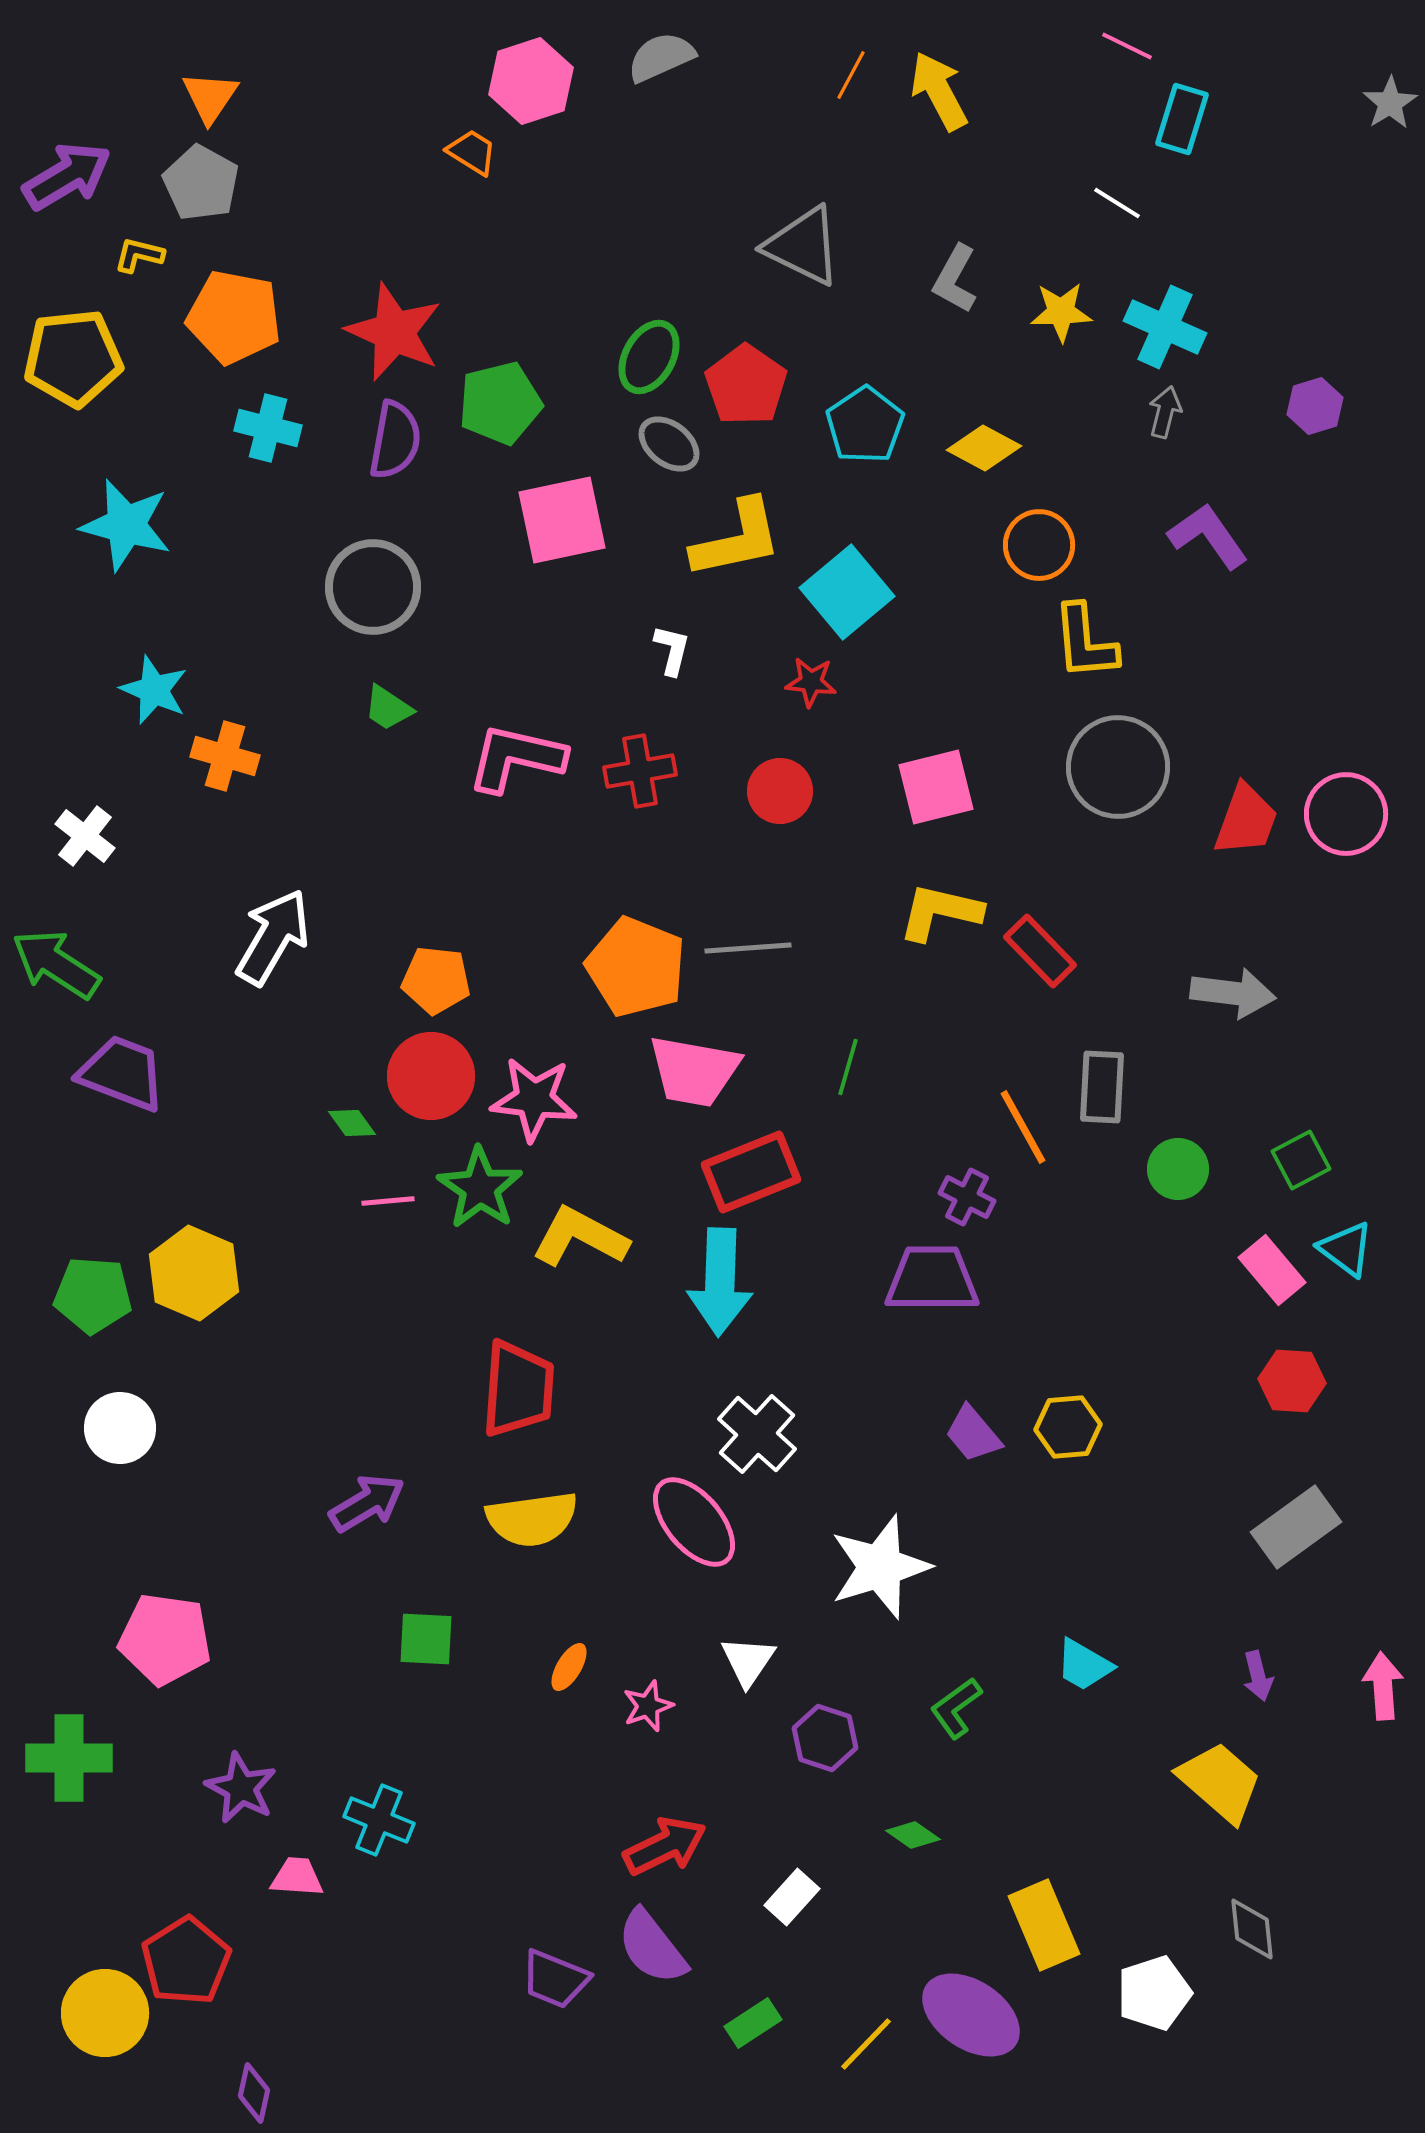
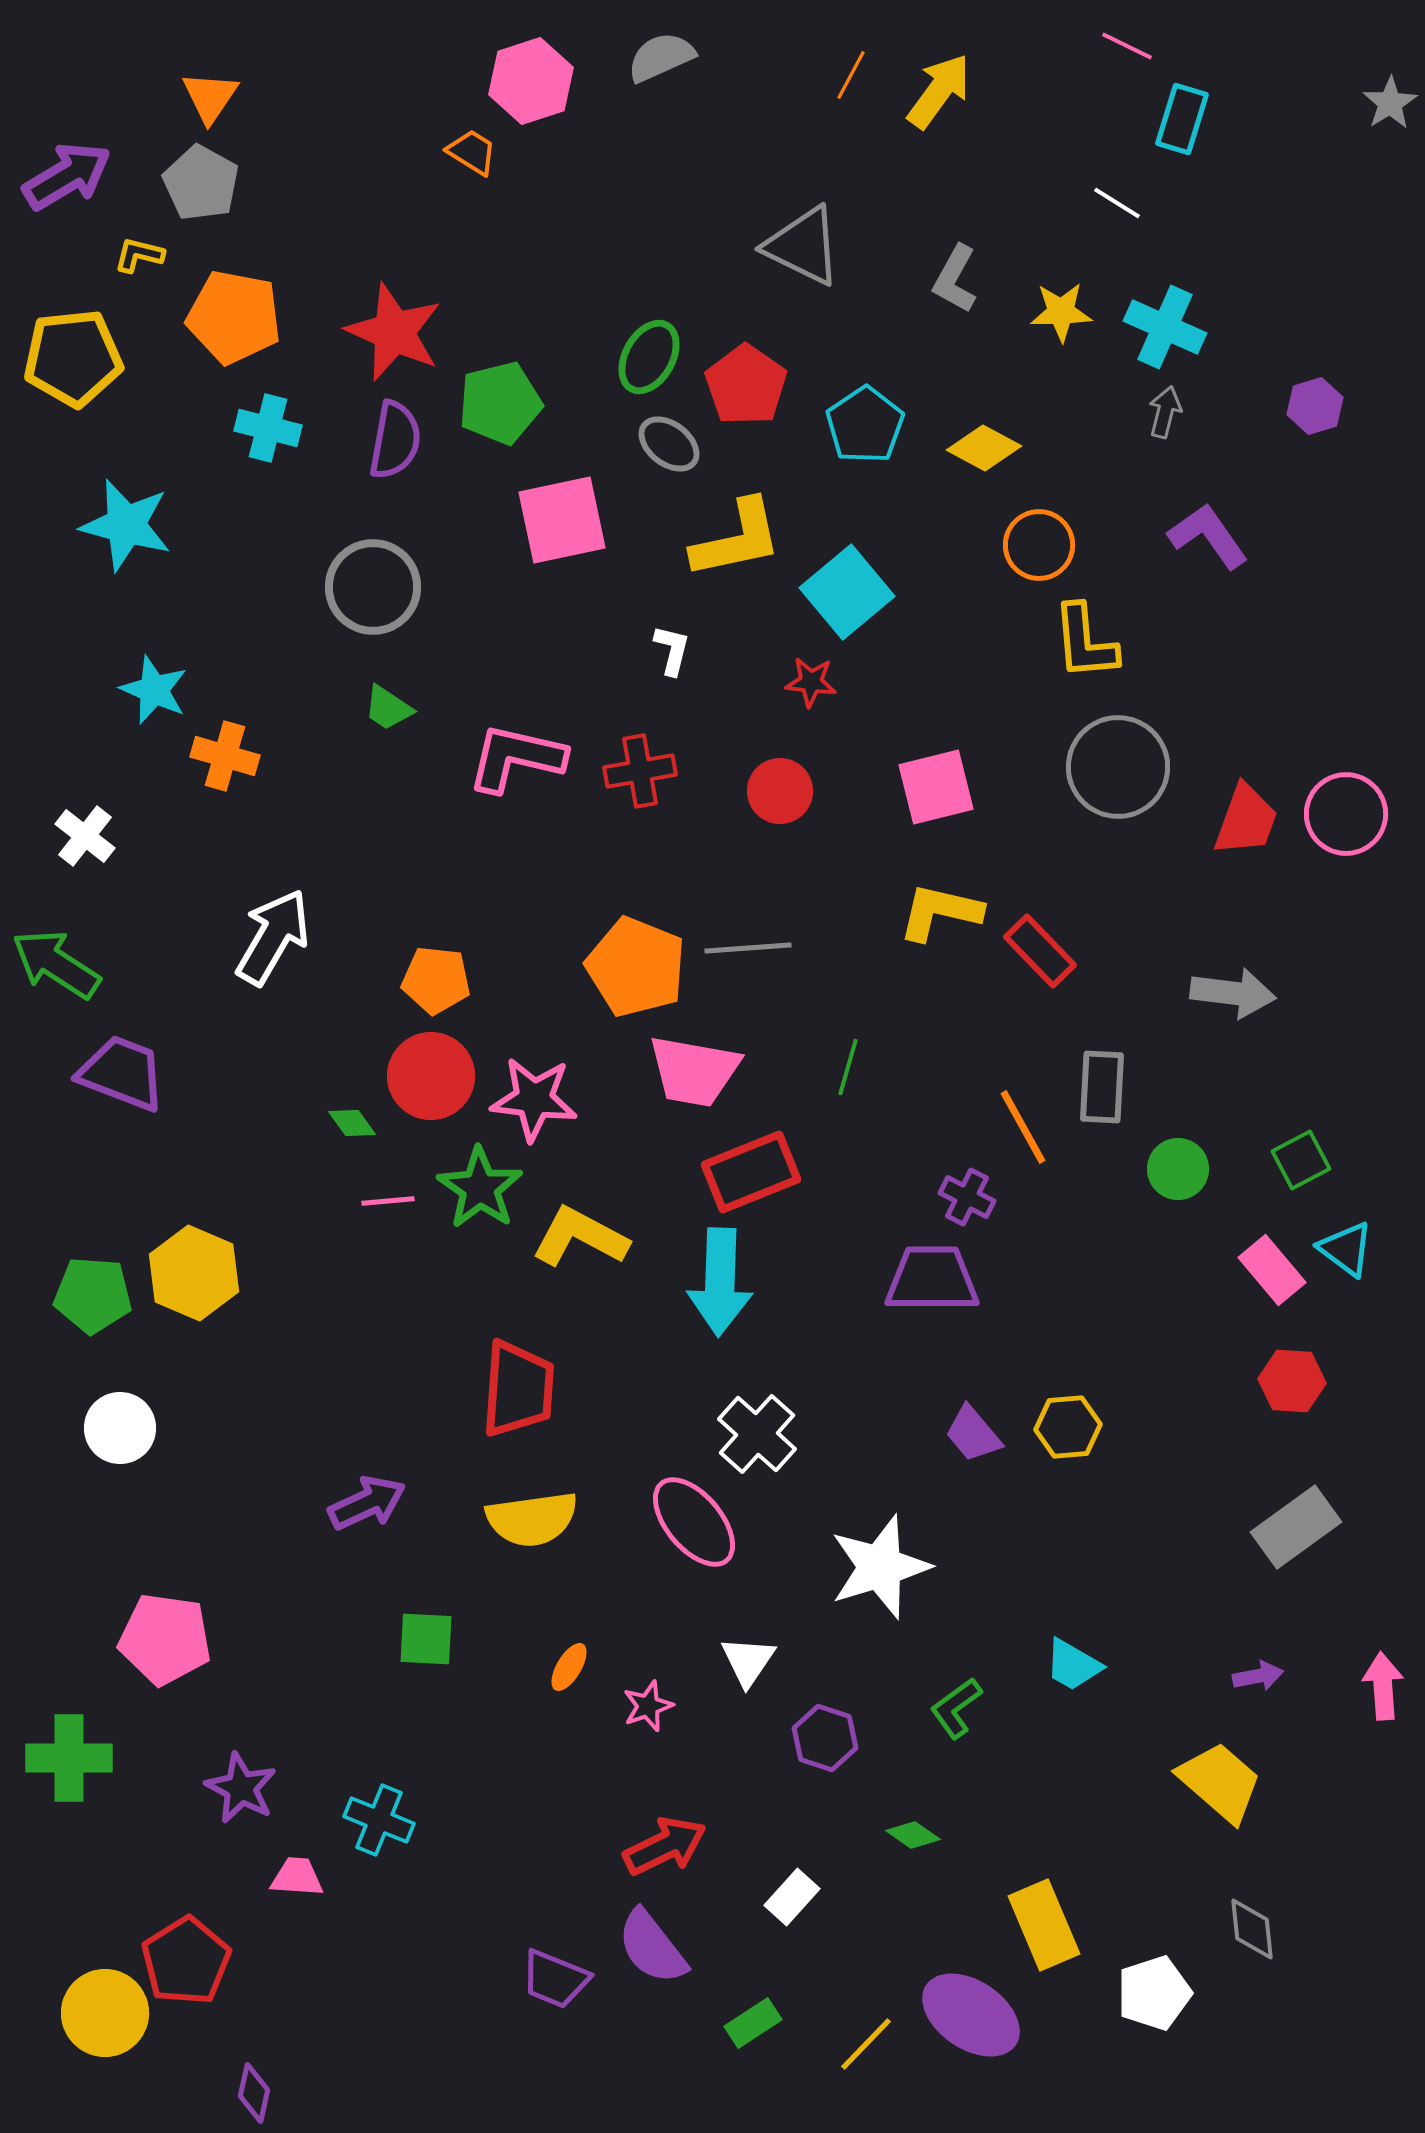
yellow arrow at (939, 91): rotated 64 degrees clockwise
purple arrow at (367, 1503): rotated 6 degrees clockwise
cyan trapezoid at (1084, 1665): moved 11 px left
purple arrow at (1258, 1676): rotated 87 degrees counterclockwise
